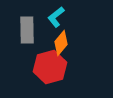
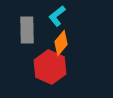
cyan L-shape: moved 1 px right, 1 px up
red hexagon: rotated 20 degrees counterclockwise
